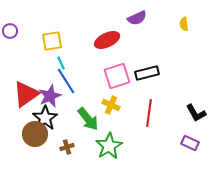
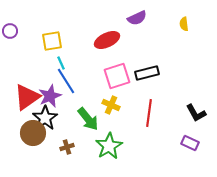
red triangle: moved 1 px right, 3 px down
brown circle: moved 2 px left, 1 px up
